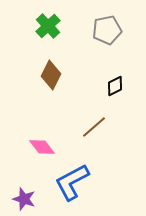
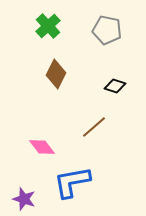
gray pentagon: rotated 24 degrees clockwise
brown diamond: moved 5 px right, 1 px up
black diamond: rotated 45 degrees clockwise
blue L-shape: rotated 18 degrees clockwise
